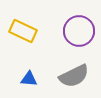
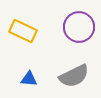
purple circle: moved 4 px up
